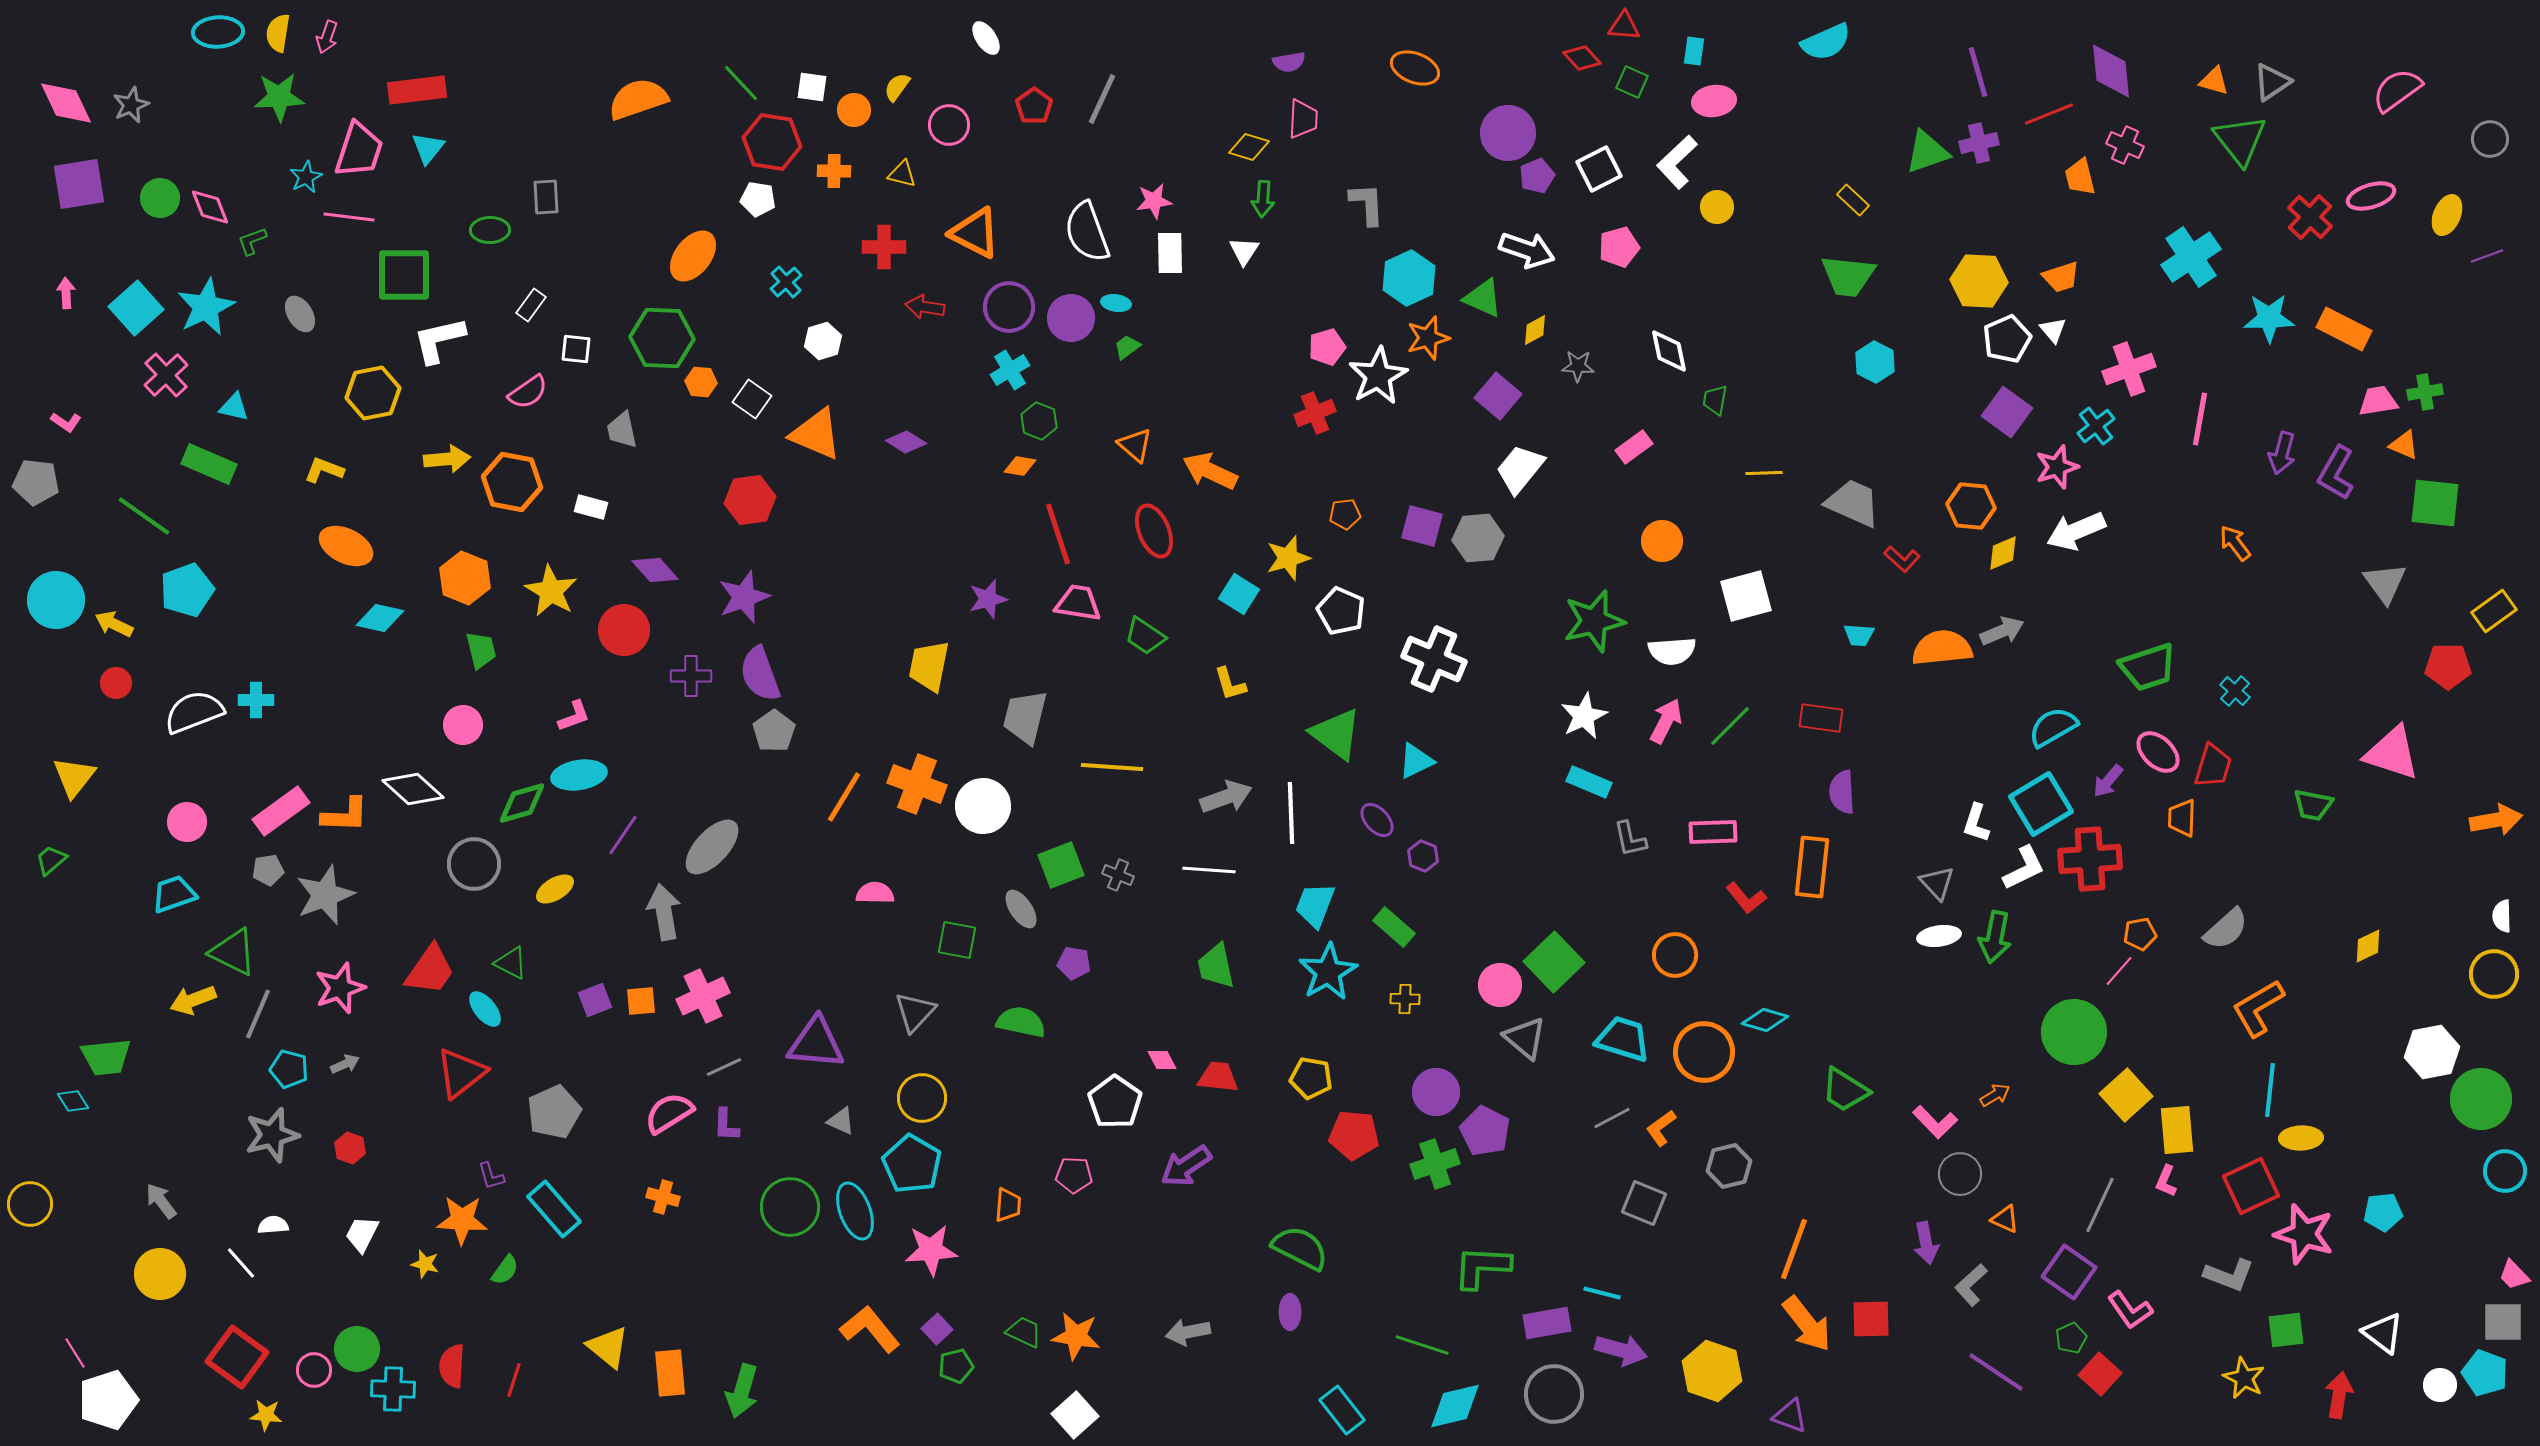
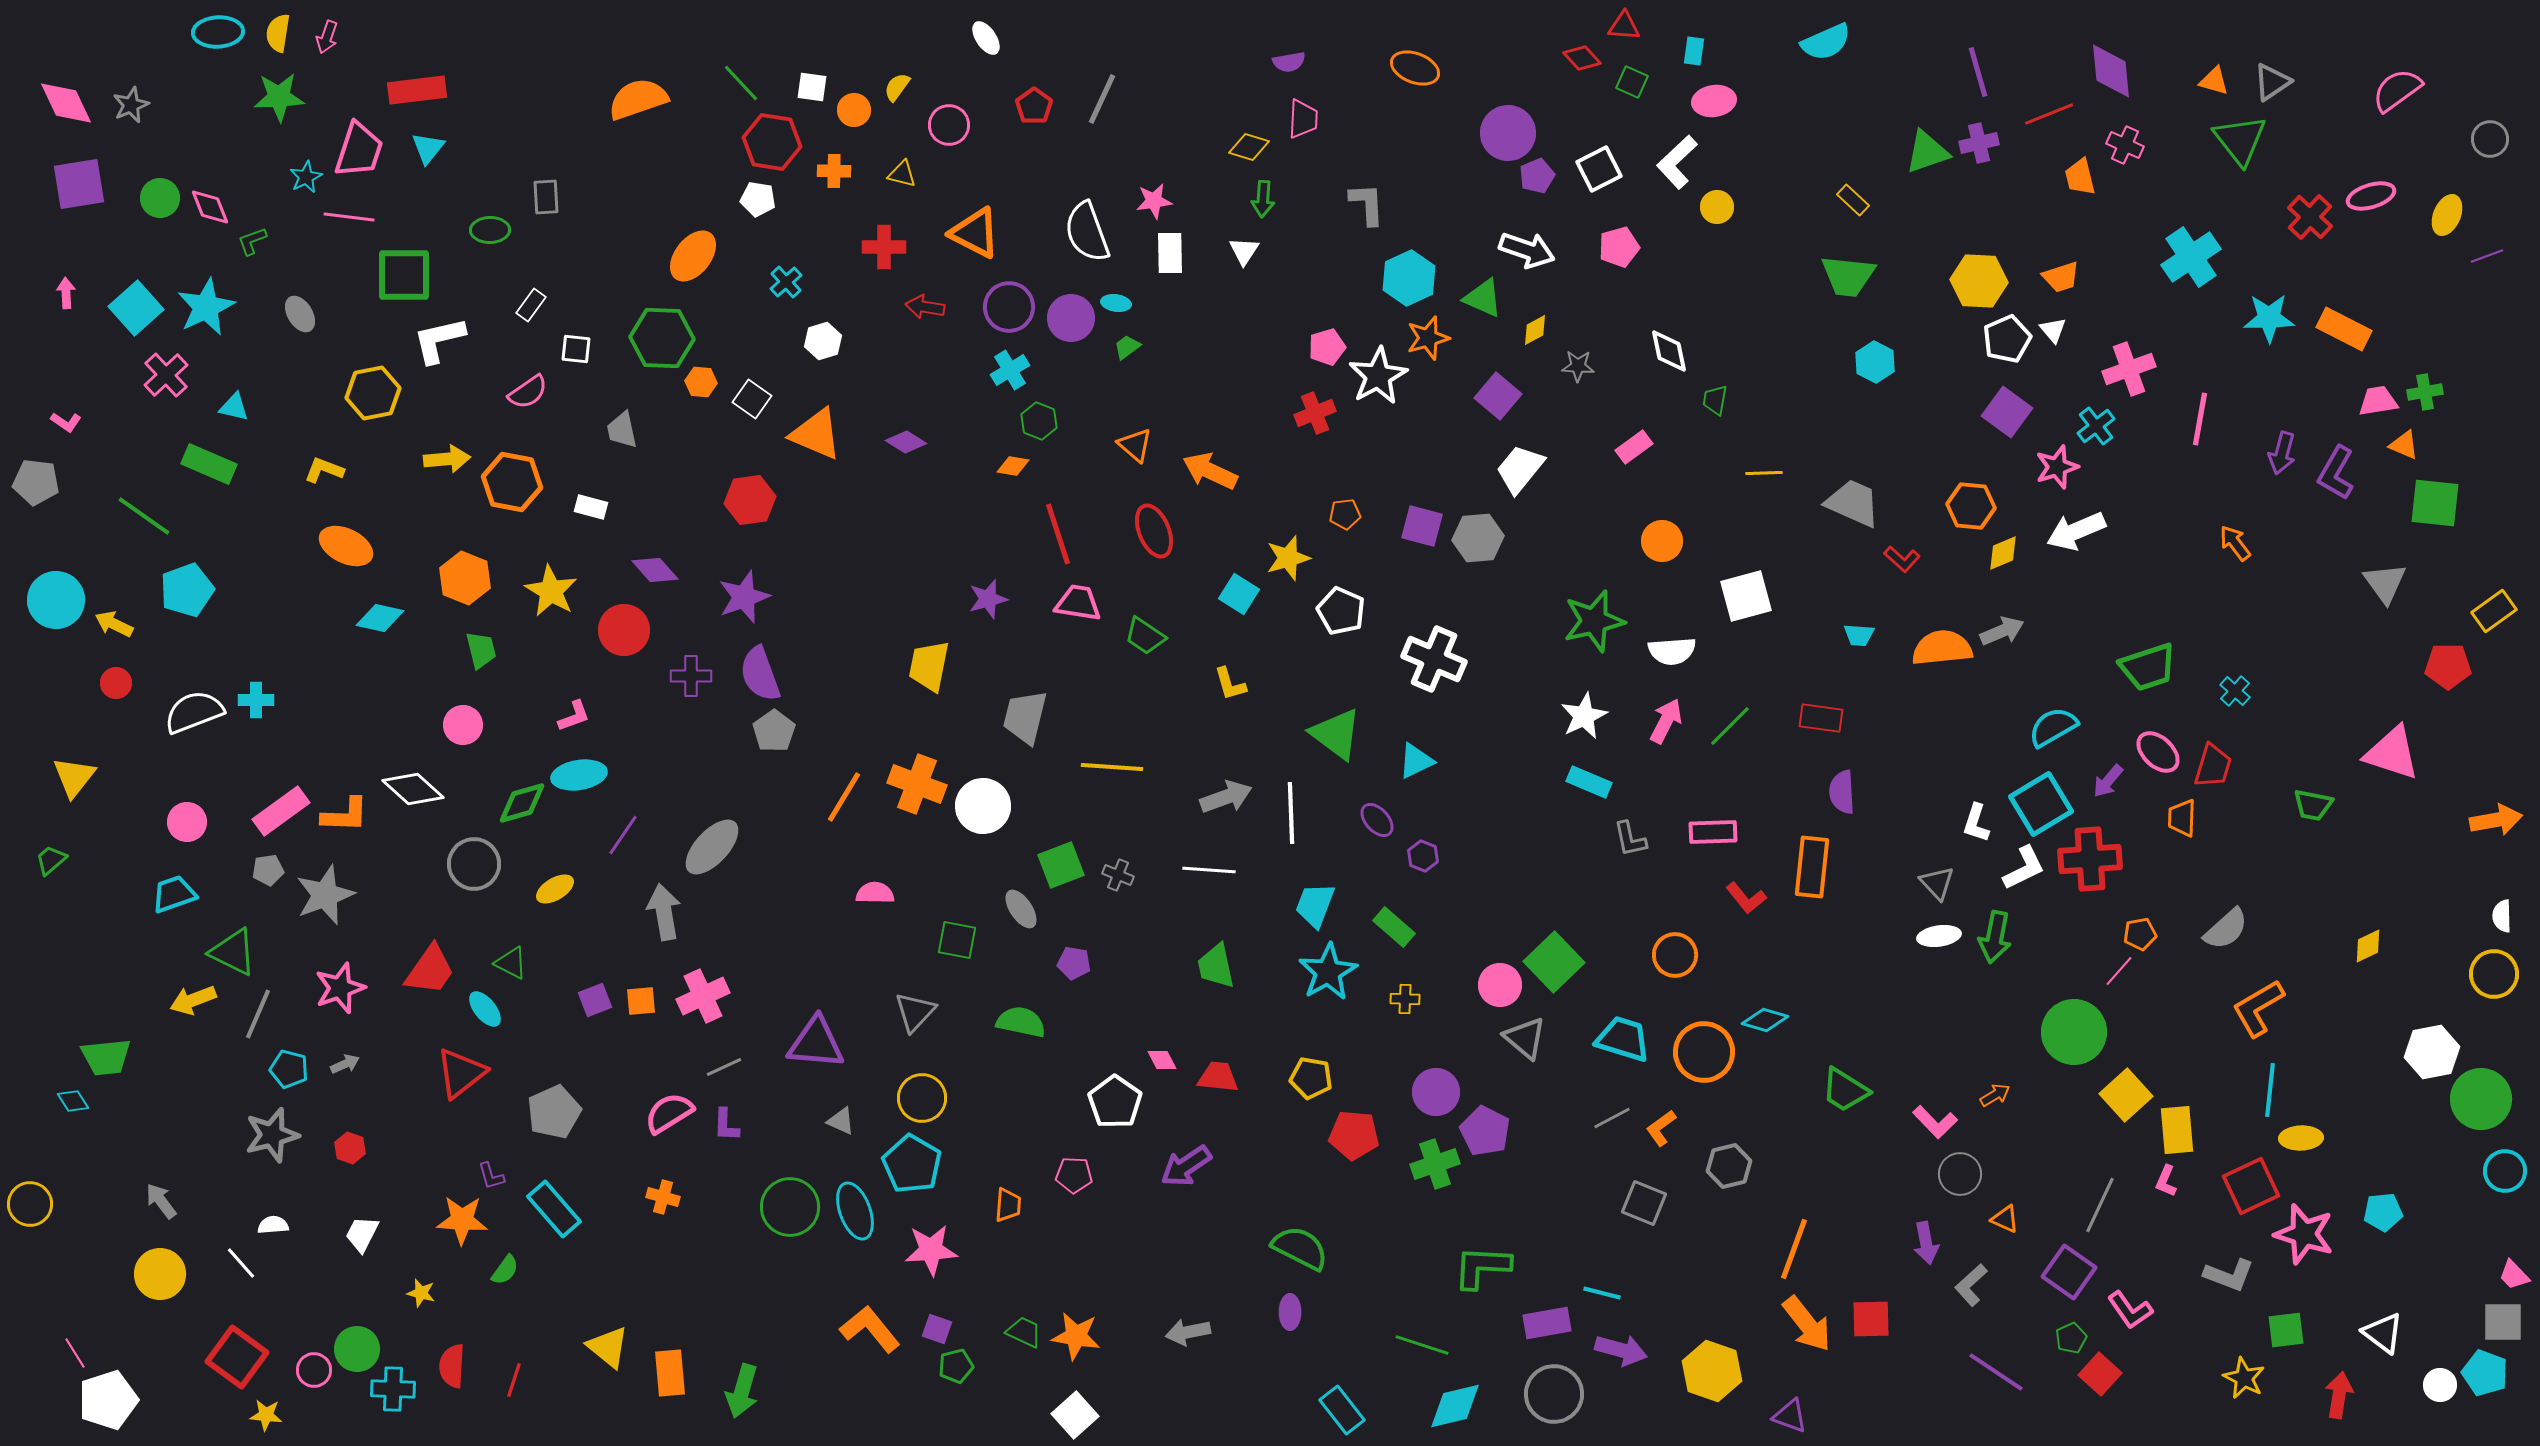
orange diamond at (1020, 466): moved 7 px left
yellow star at (425, 1264): moved 4 px left, 29 px down
purple square at (937, 1329): rotated 28 degrees counterclockwise
